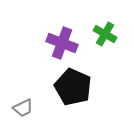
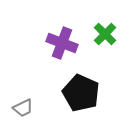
green cross: rotated 15 degrees clockwise
black pentagon: moved 8 px right, 6 px down
